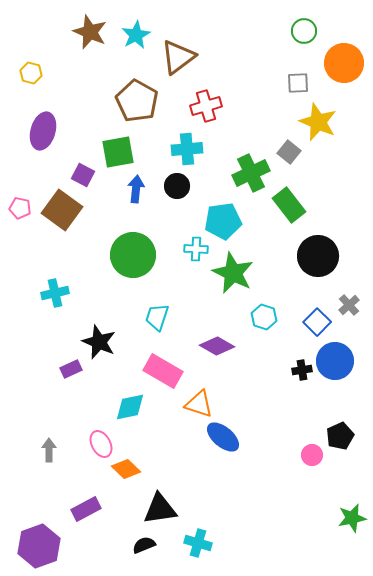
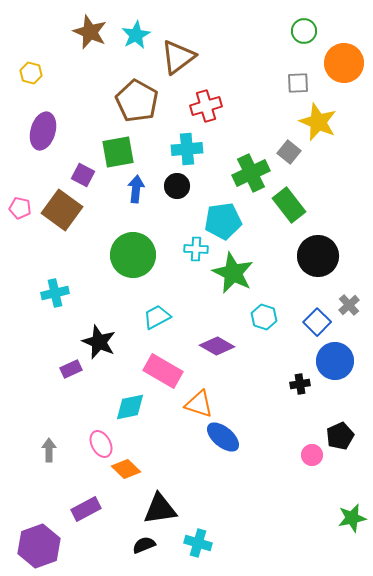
cyan trapezoid at (157, 317): rotated 44 degrees clockwise
black cross at (302, 370): moved 2 px left, 14 px down
